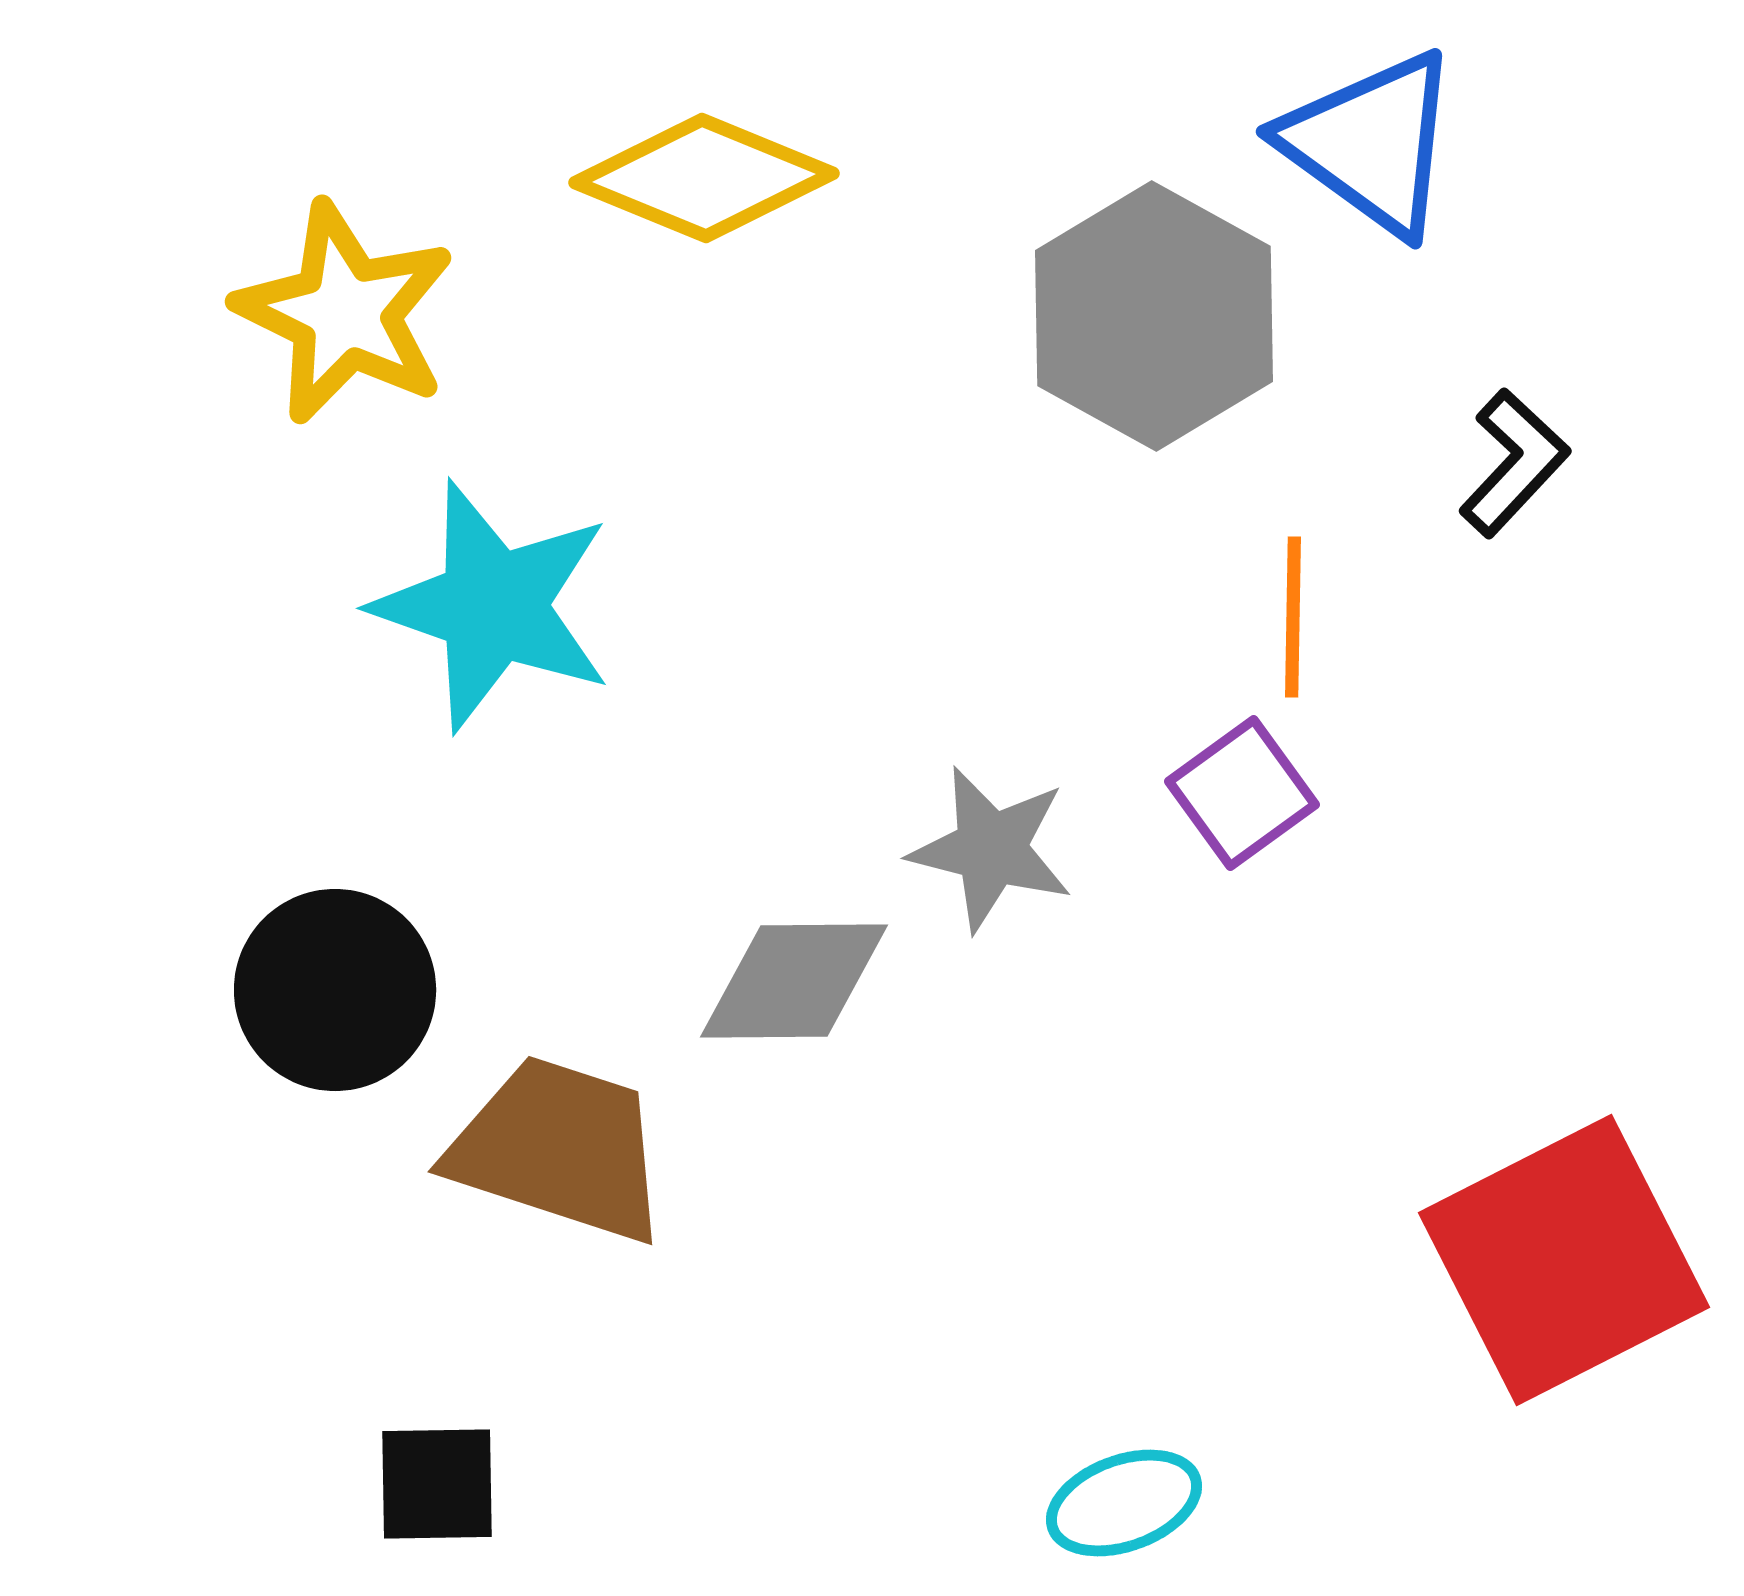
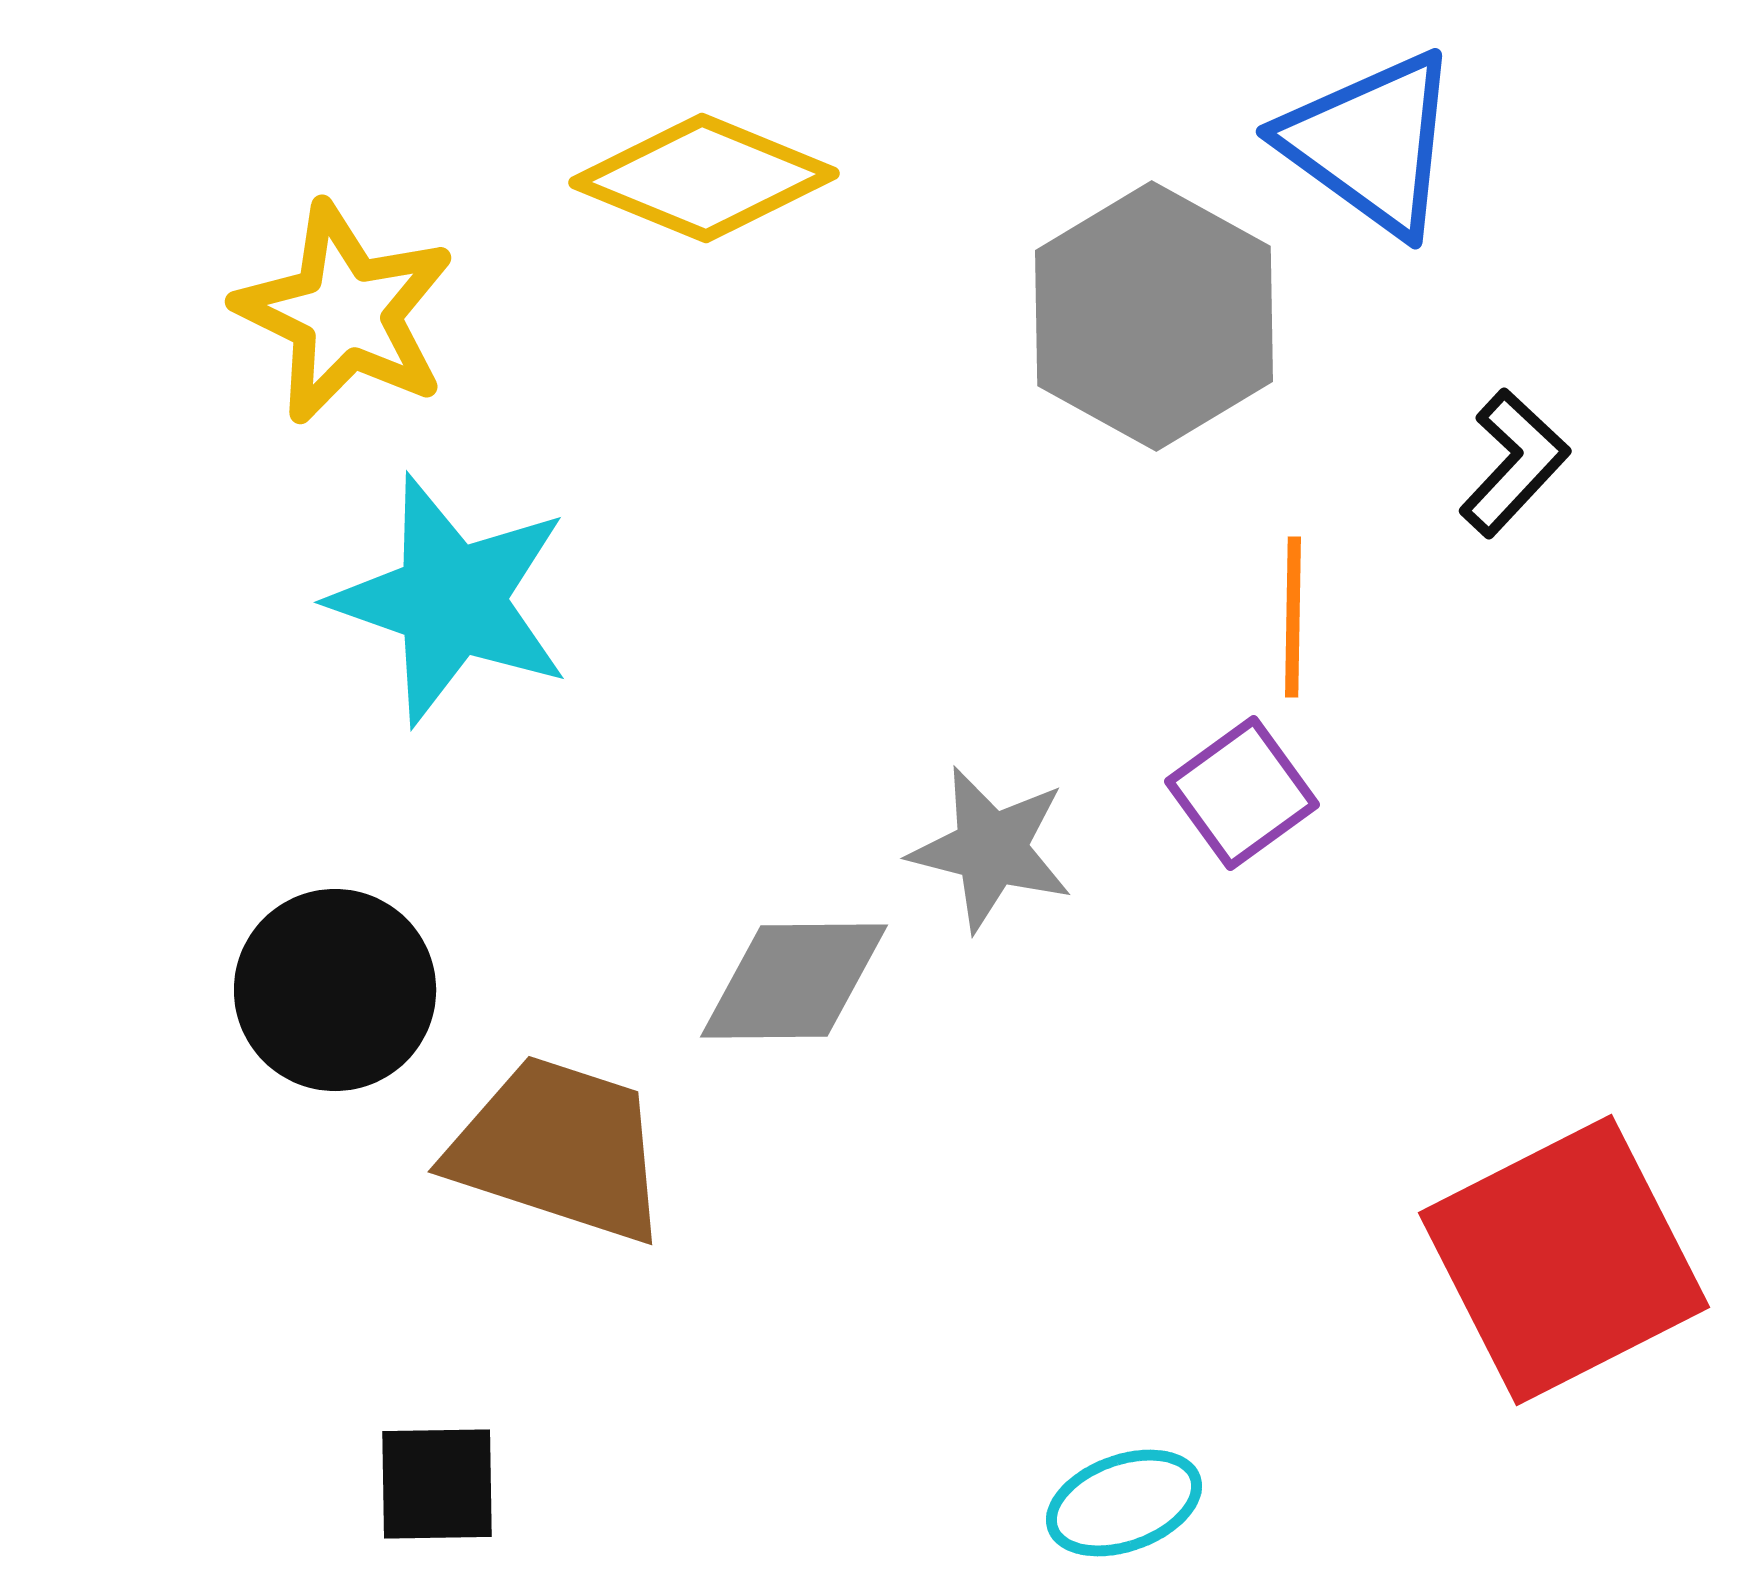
cyan star: moved 42 px left, 6 px up
